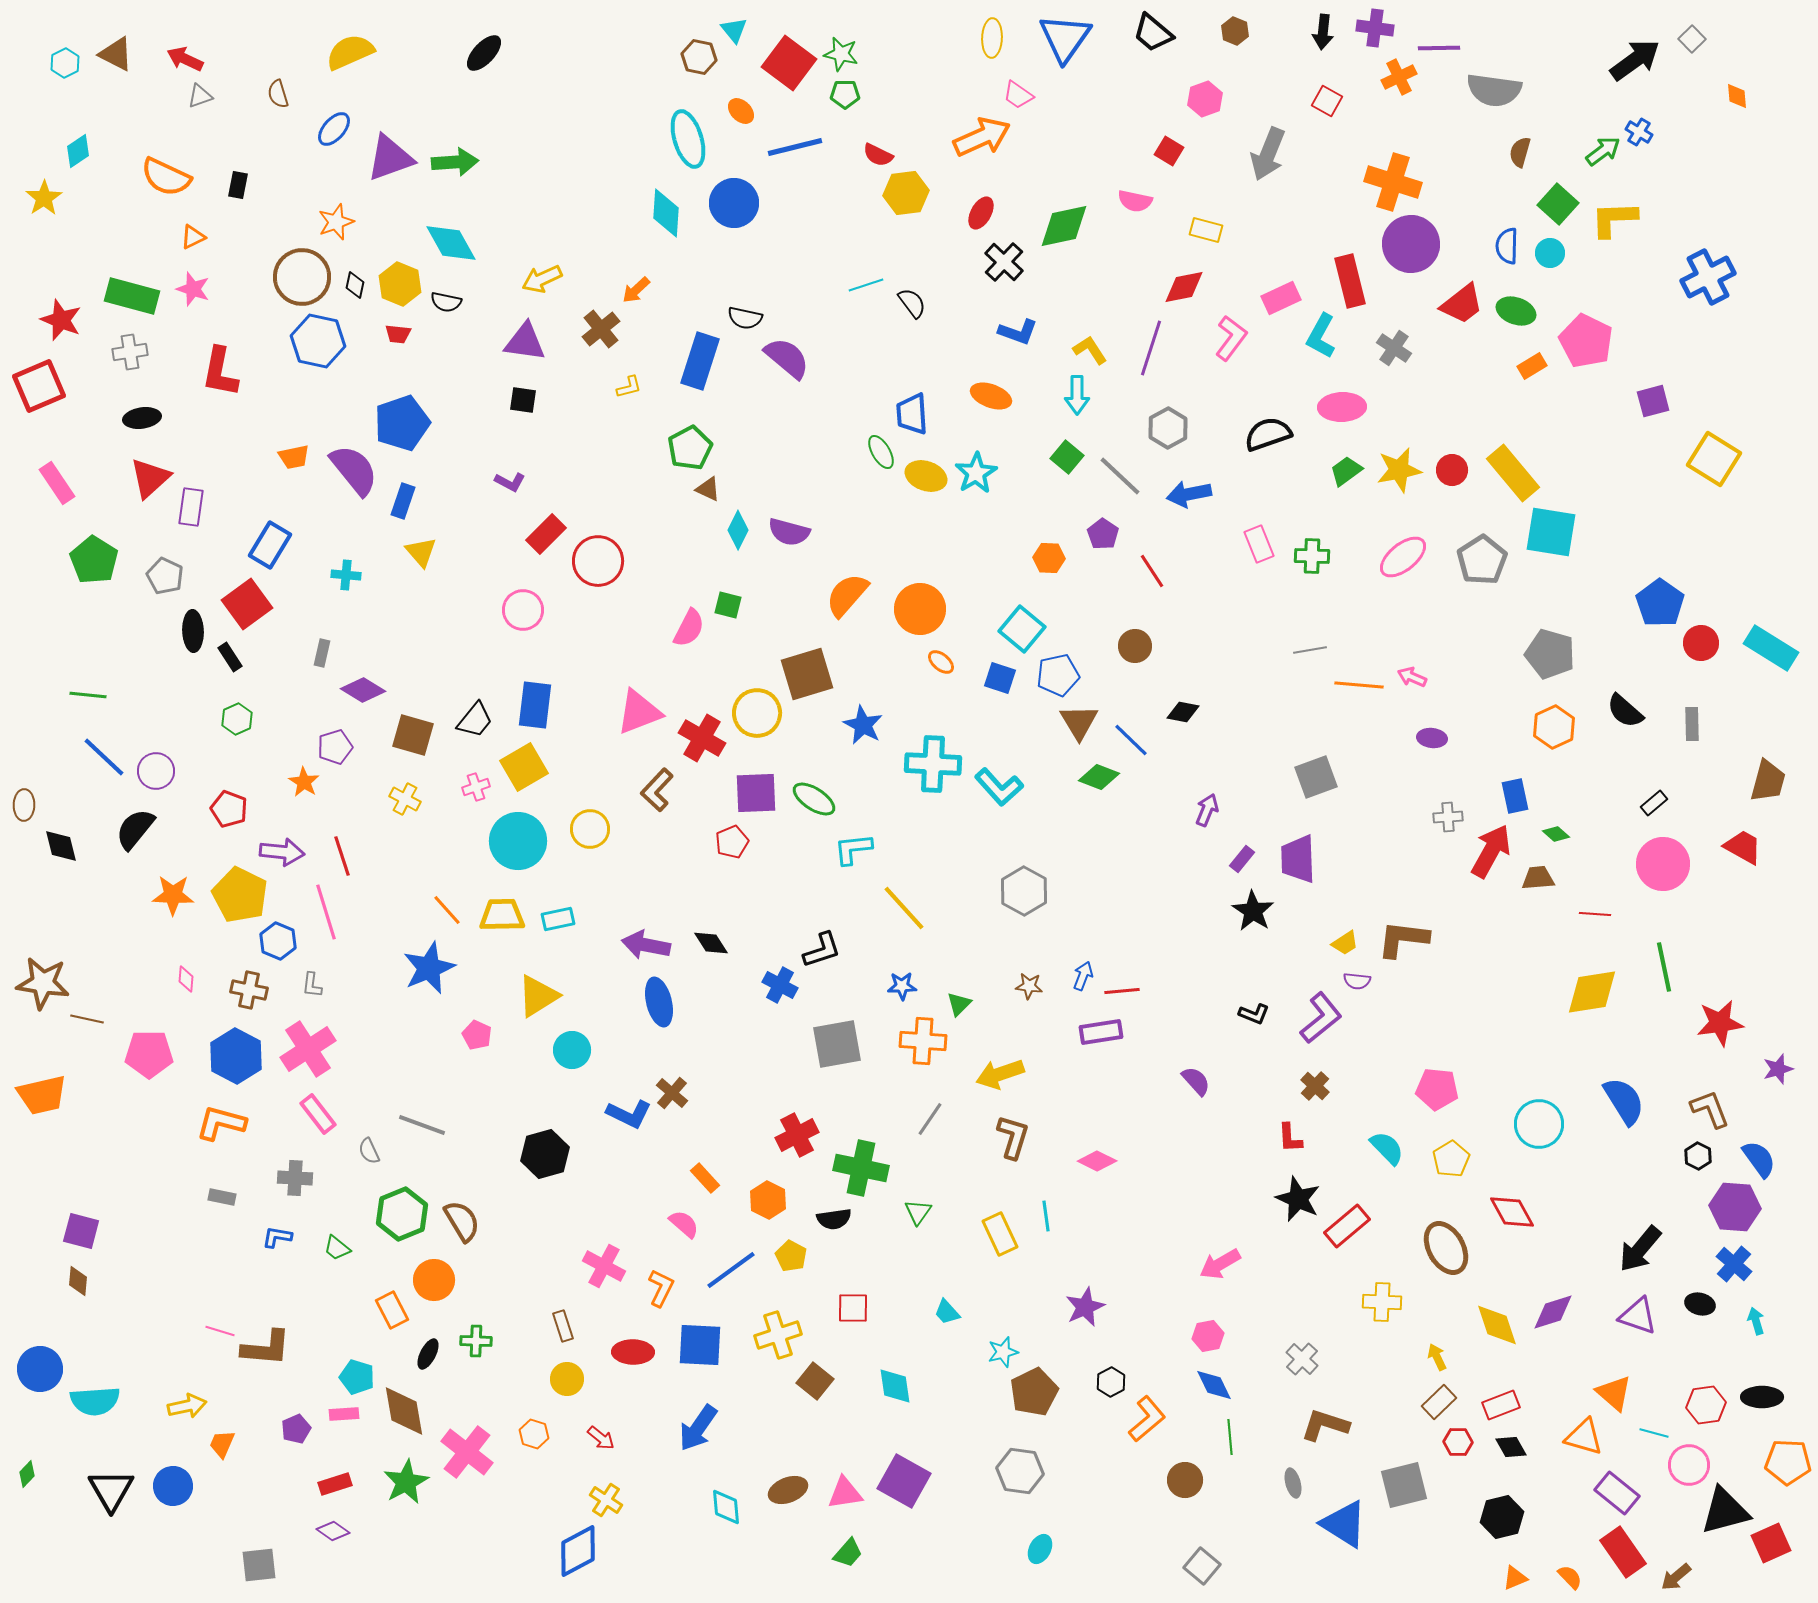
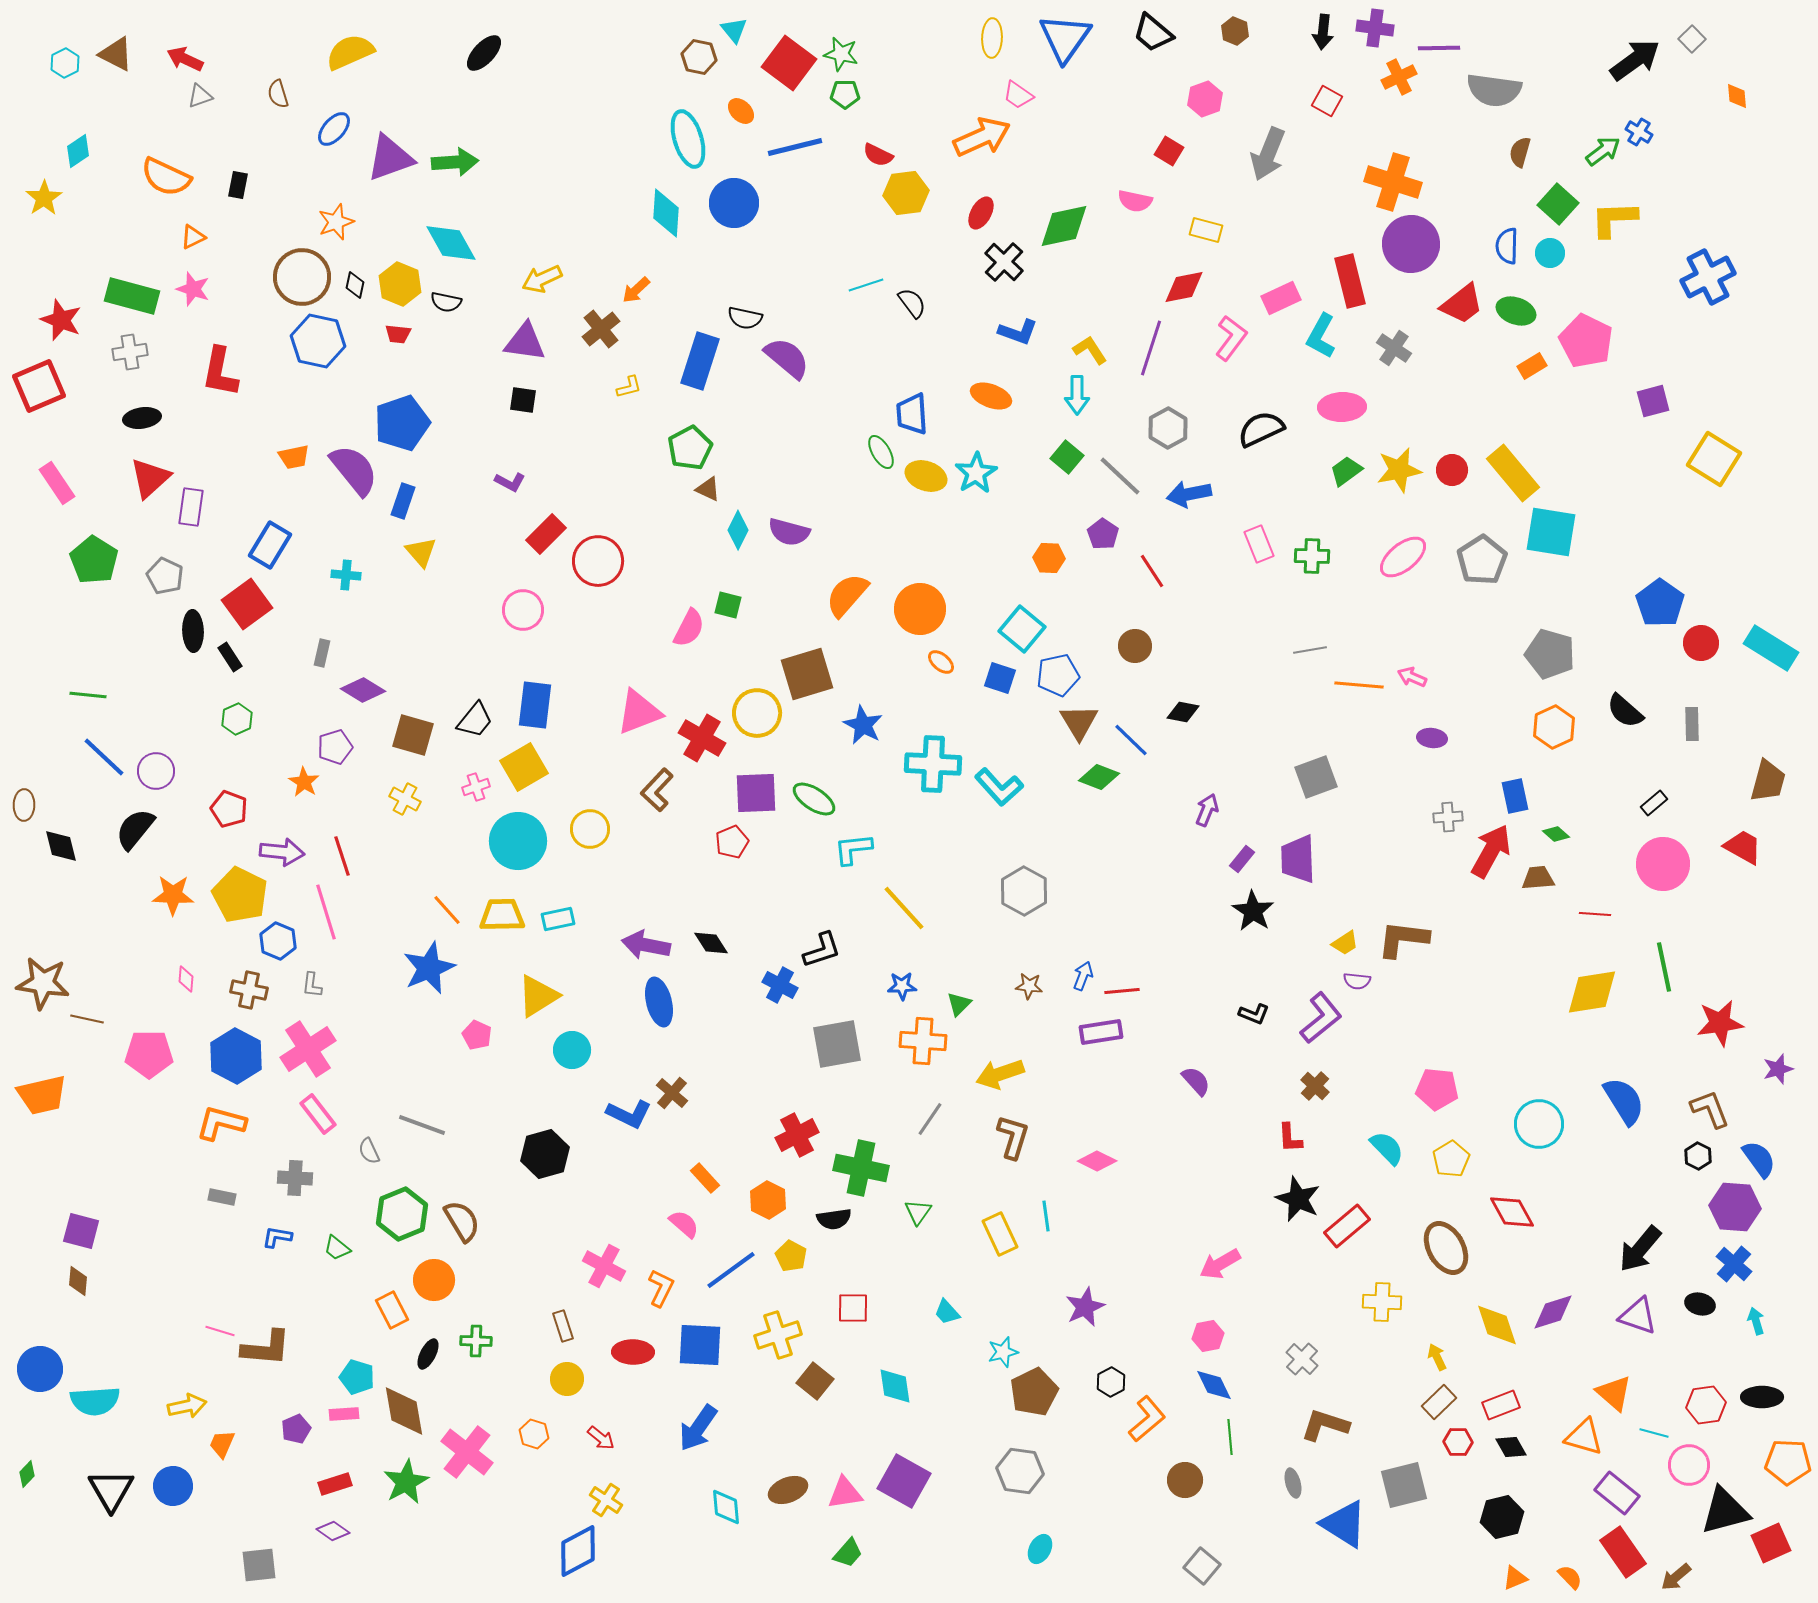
black semicircle at (1268, 434): moved 7 px left, 5 px up; rotated 6 degrees counterclockwise
